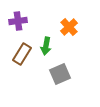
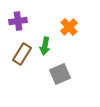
green arrow: moved 1 px left
